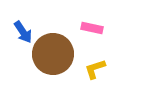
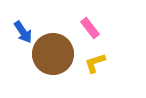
pink rectangle: moved 2 px left; rotated 40 degrees clockwise
yellow L-shape: moved 6 px up
